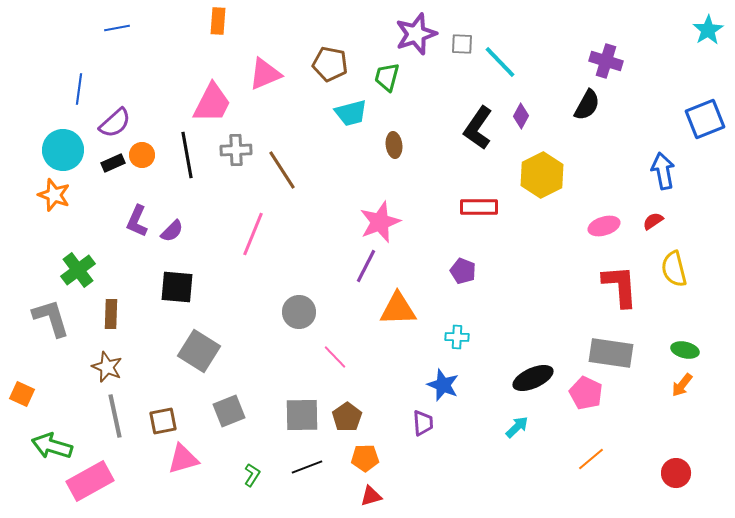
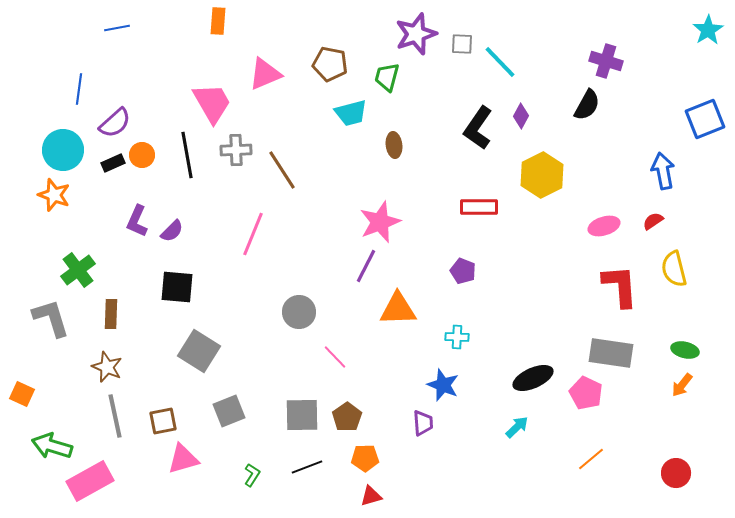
pink trapezoid at (212, 103): rotated 57 degrees counterclockwise
